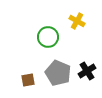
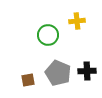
yellow cross: rotated 35 degrees counterclockwise
green circle: moved 2 px up
black cross: rotated 30 degrees clockwise
